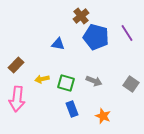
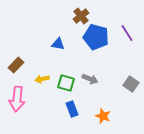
gray arrow: moved 4 px left, 2 px up
